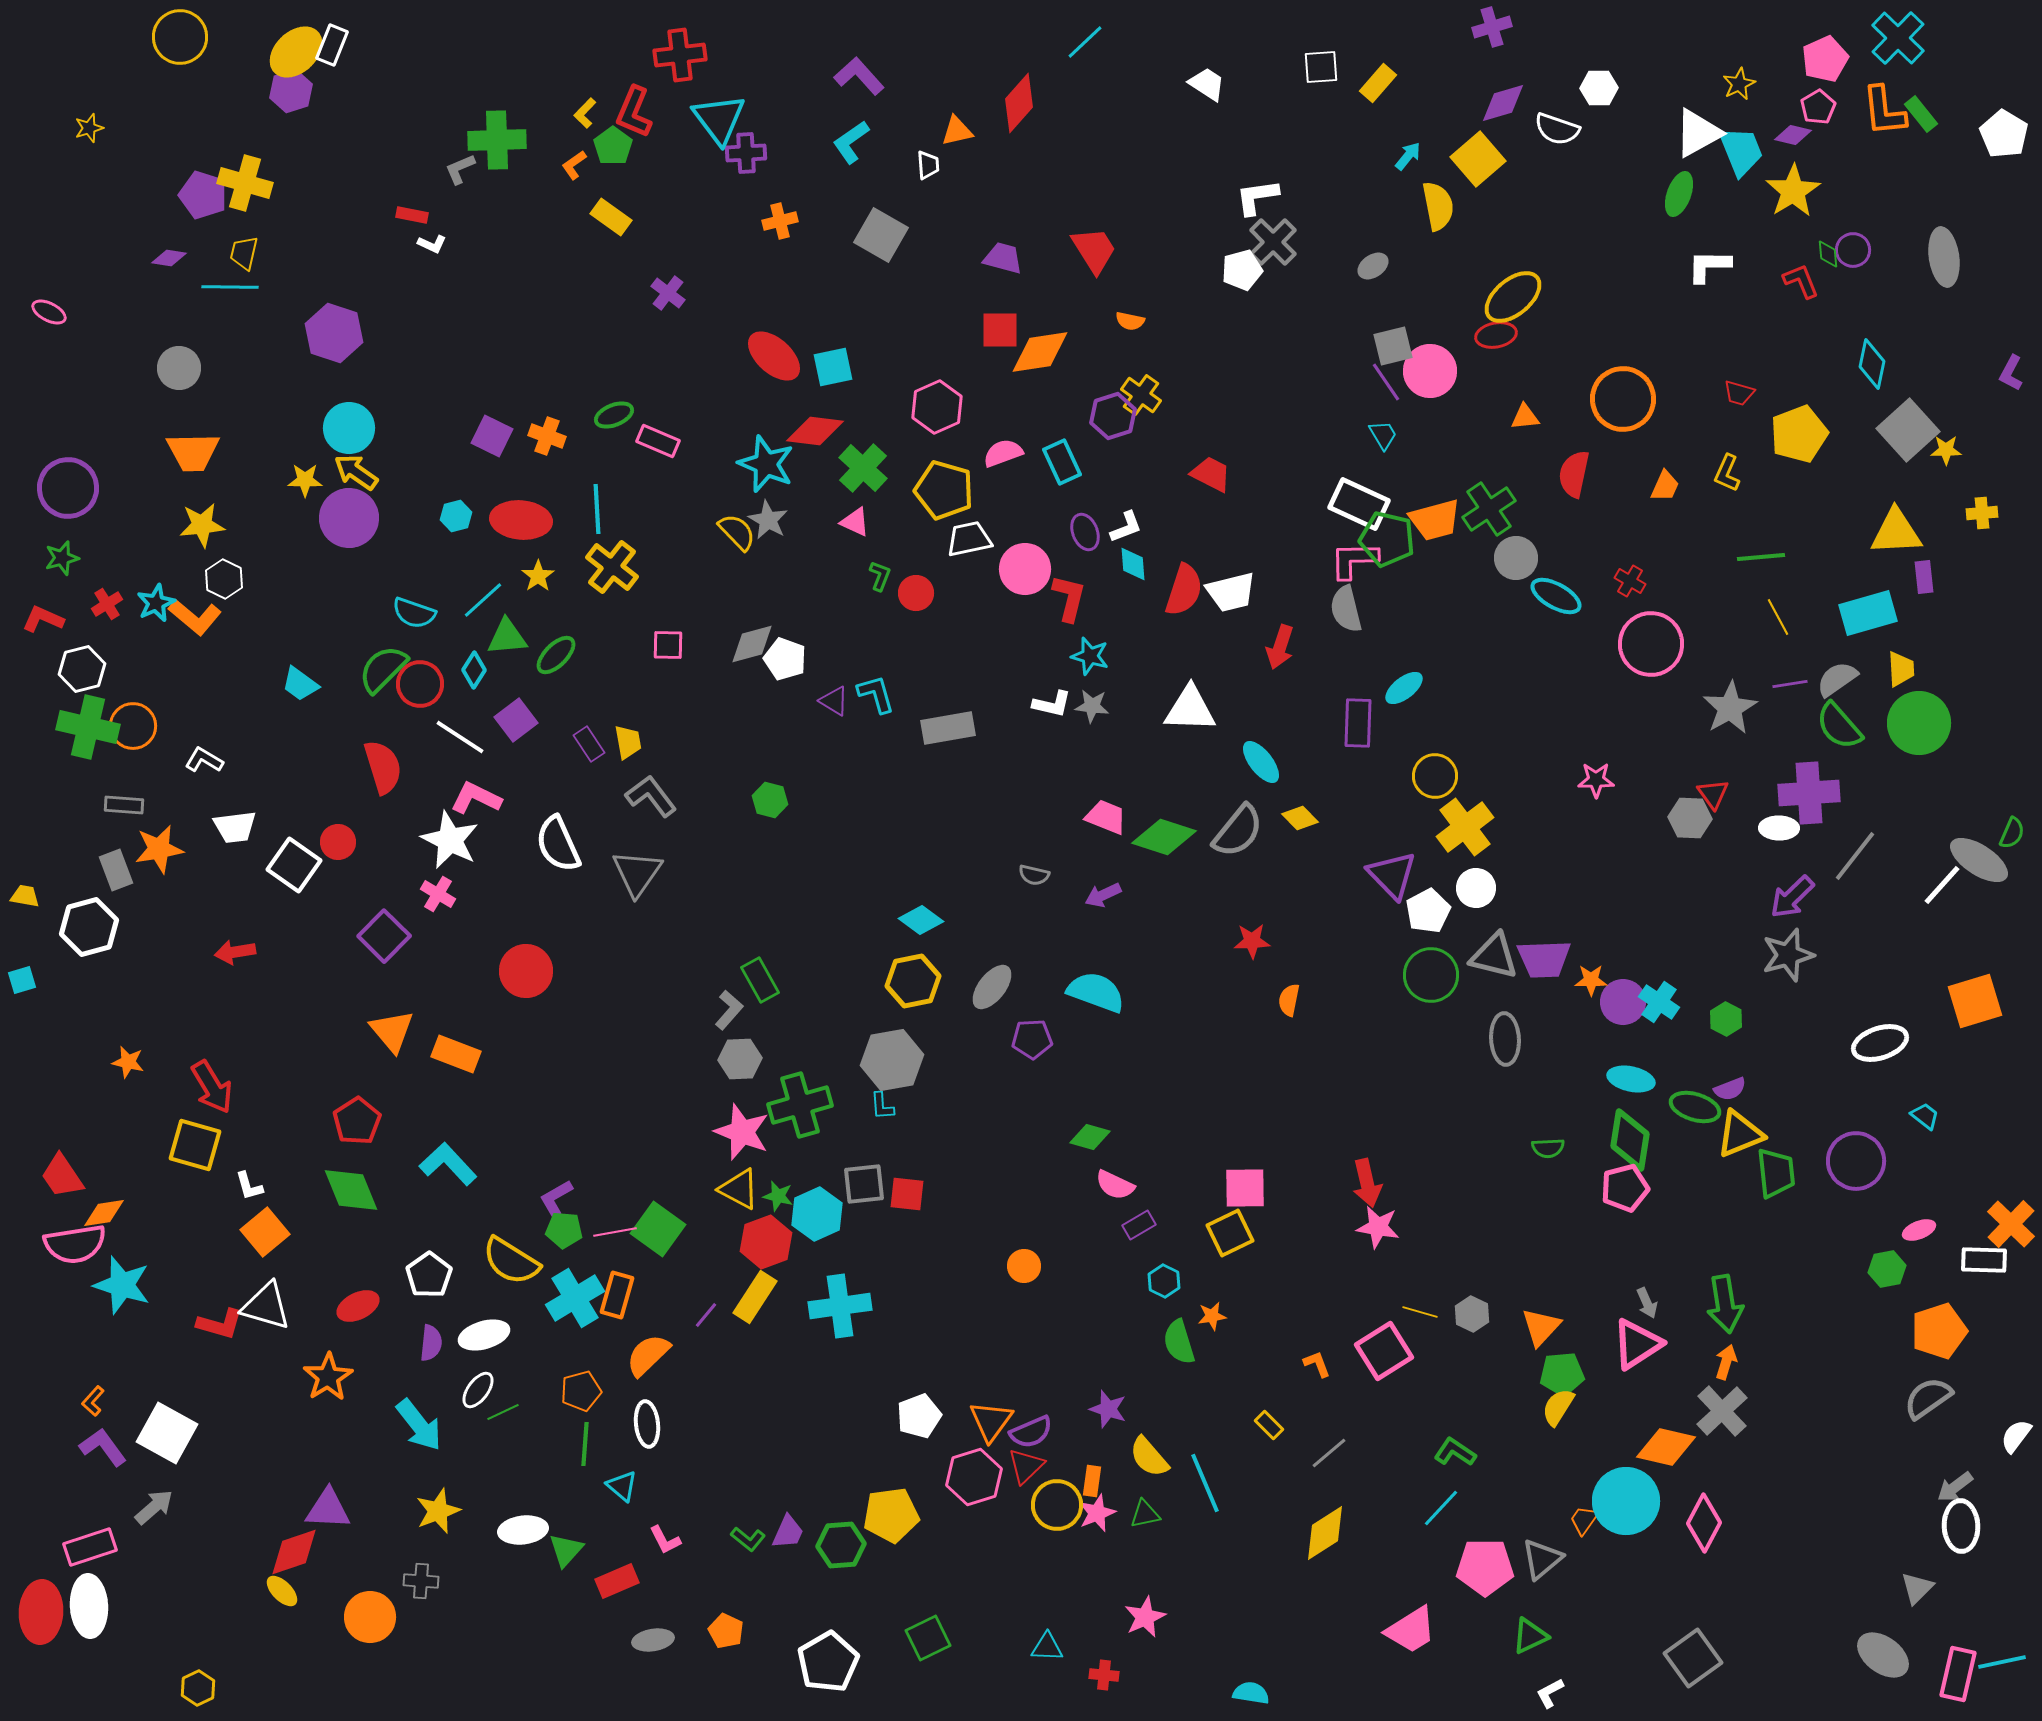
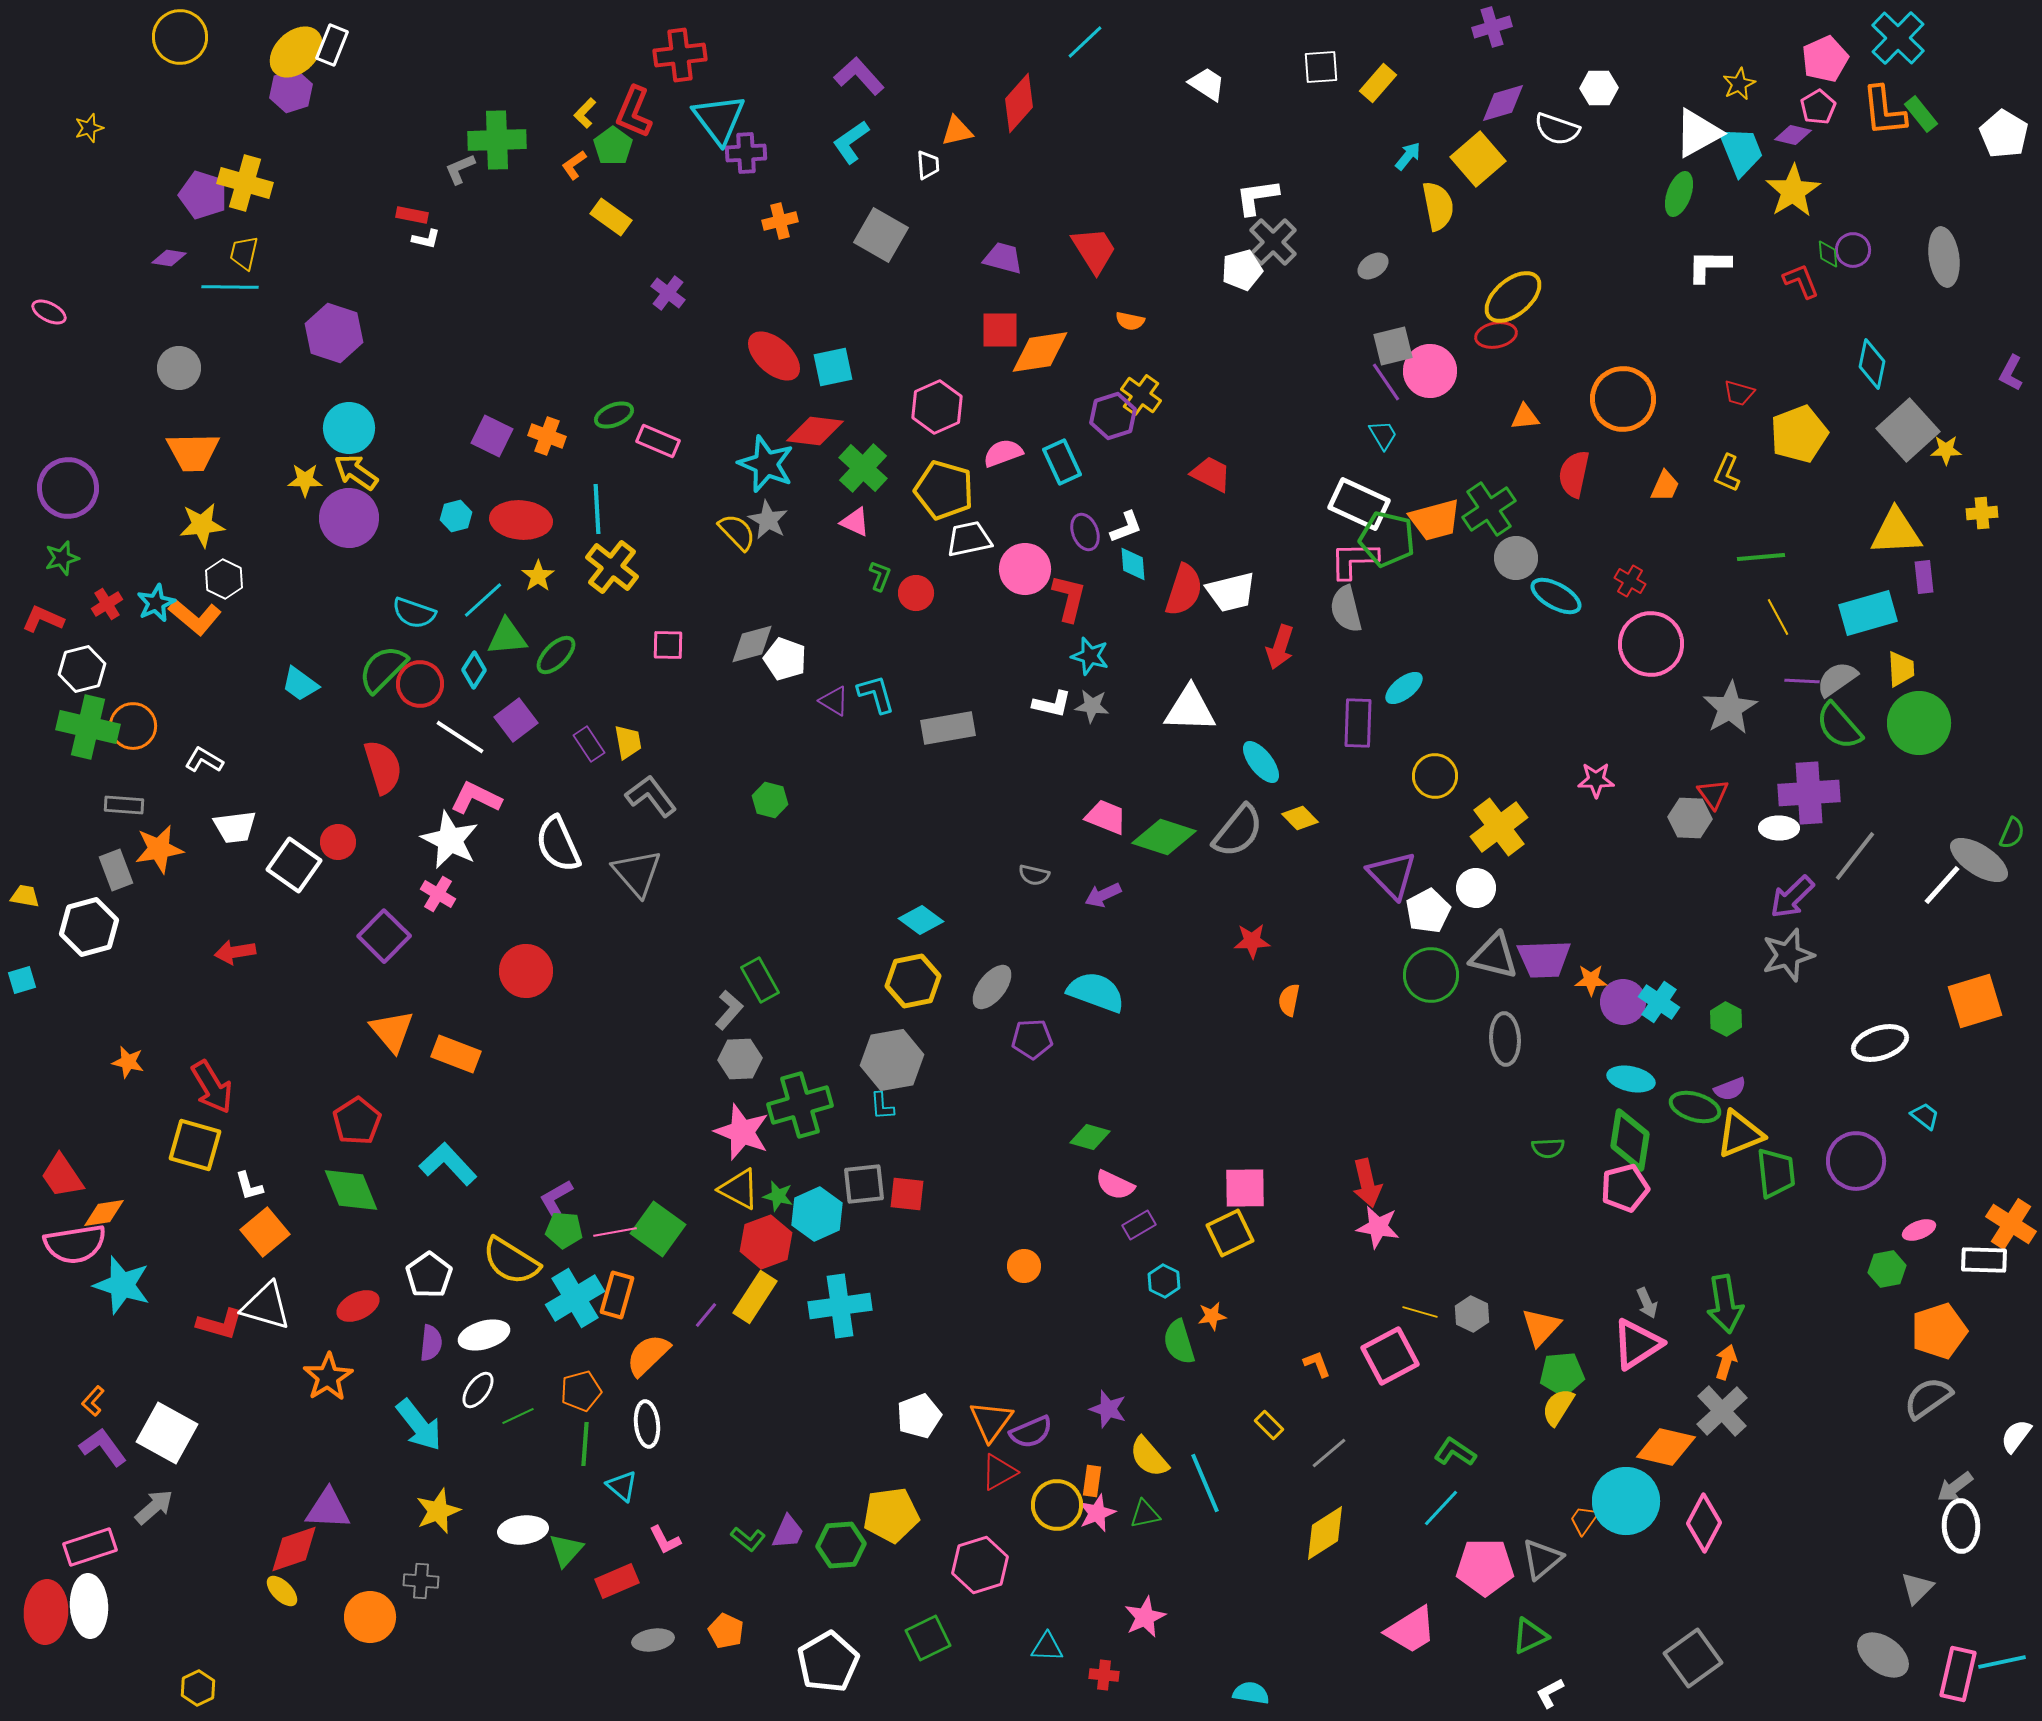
white L-shape at (432, 244): moved 6 px left, 5 px up; rotated 12 degrees counterclockwise
purple line at (1790, 684): moved 12 px right, 3 px up; rotated 12 degrees clockwise
yellow cross at (1465, 827): moved 34 px right
gray triangle at (637, 873): rotated 16 degrees counterclockwise
orange cross at (2011, 1224): rotated 12 degrees counterclockwise
pink square at (1384, 1351): moved 6 px right, 5 px down; rotated 4 degrees clockwise
green line at (503, 1412): moved 15 px right, 4 px down
red triangle at (1026, 1466): moved 27 px left, 6 px down; rotated 15 degrees clockwise
pink hexagon at (974, 1477): moved 6 px right, 88 px down
red diamond at (294, 1552): moved 3 px up
red ellipse at (41, 1612): moved 5 px right
